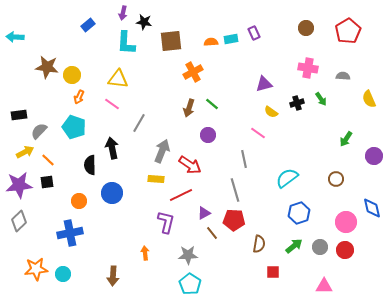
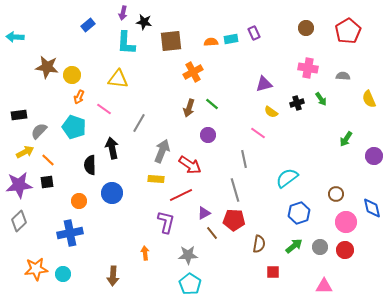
pink line at (112, 104): moved 8 px left, 5 px down
brown circle at (336, 179): moved 15 px down
